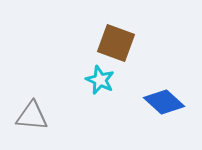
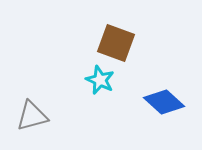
gray triangle: rotated 20 degrees counterclockwise
